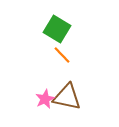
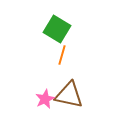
orange line: rotated 60 degrees clockwise
brown triangle: moved 2 px right, 2 px up
